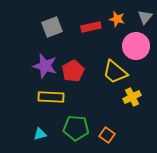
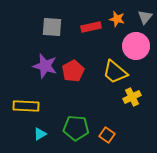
gray square: rotated 25 degrees clockwise
yellow rectangle: moved 25 px left, 9 px down
cyan triangle: rotated 16 degrees counterclockwise
